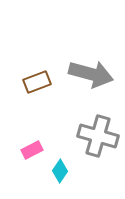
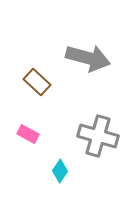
gray arrow: moved 3 px left, 16 px up
brown rectangle: rotated 64 degrees clockwise
pink rectangle: moved 4 px left, 16 px up; rotated 55 degrees clockwise
